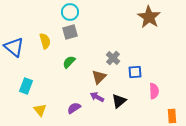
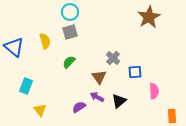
brown star: rotated 10 degrees clockwise
brown triangle: rotated 21 degrees counterclockwise
purple semicircle: moved 5 px right, 1 px up
